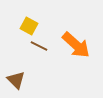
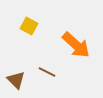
brown line: moved 8 px right, 26 px down
